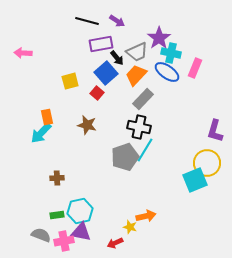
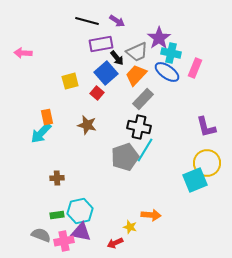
purple L-shape: moved 9 px left, 4 px up; rotated 30 degrees counterclockwise
orange arrow: moved 5 px right, 1 px up; rotated 18 degrees clockwise
